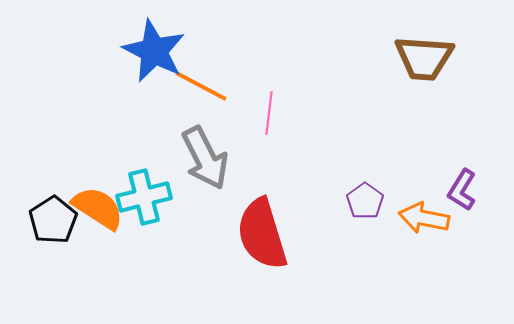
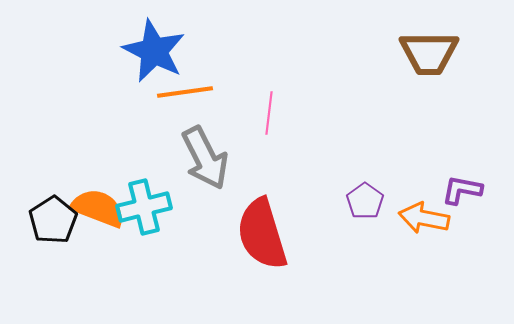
brown trapezoid: moved 5 px right, 5 px up; rotated 4 degrees counterclockwise
orange line: moved 16 px left, 6 px down; rotated 36 degrees counterclockwise
purple L-shape: rotated 69 degrees clockwise
cyan cross: moved 10 px down
orange semicircle: rotated 12 degrees counterclockwise
